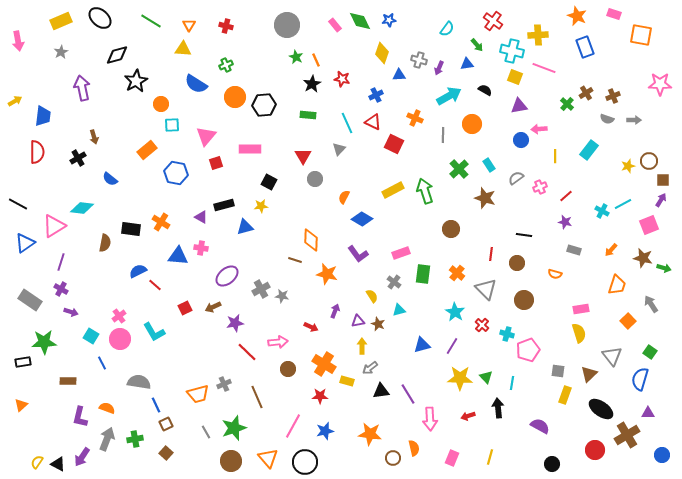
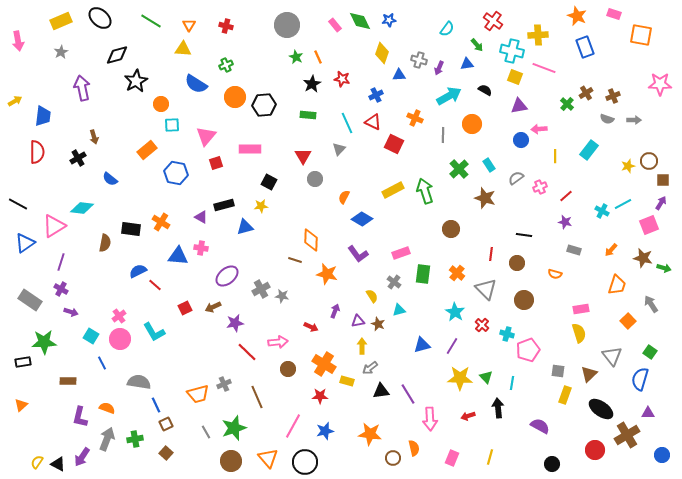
orange line at (316, 60): moved 2 px right, 3 px up
purple arrow at (661, 200): moved 3 px down
